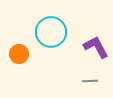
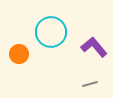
purple L-shape: moved 2 px left; rotated 12 degrees counterclockwise
gray line: moved 3 px down; rotated 14 degrees counterclockwise
